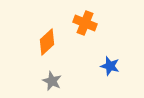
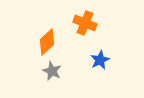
blue star: moved 10 px left, 6 px up; rotated 30 degrees clockwise
gray star: moved 10 px up
